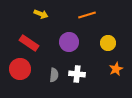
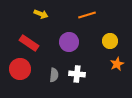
yellow circle: moved 2 px right, 2 px up
orange star: moved 1 px right, 5 px up
